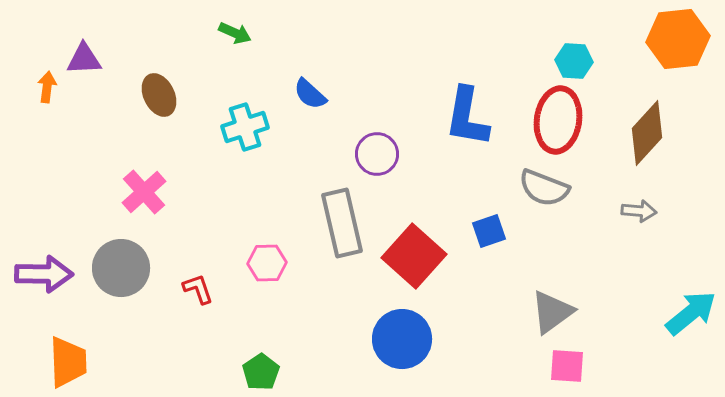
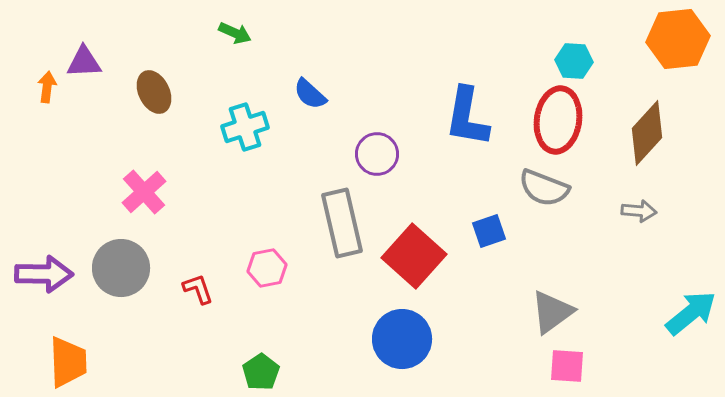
purple triangle: moved 3 px down
brown ellipse: moved 5 px left, 3 px up
pink hexagon: moved 5 px down; rotated 9 degrees counterclockwise
